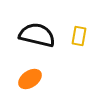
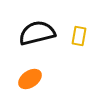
black semicircle: moved 2 px up; rotated 27 degrees counterclockwise
